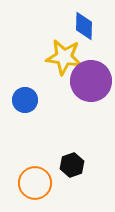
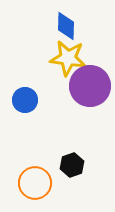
blue diamond: moved 18 px left
yellow star: moved 4 px right, 1 px down
purple circle: moved 1 px left, 5 px down
